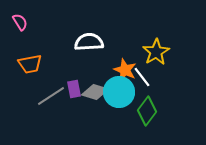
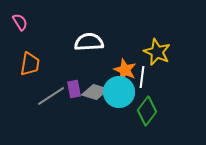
yellow star: moved 1 px right; rotated 16 degrees counterclockwise
orange trapezoid: rotated 70 degrees counterclockwise
white line: rotated 45 degrees clockwise
